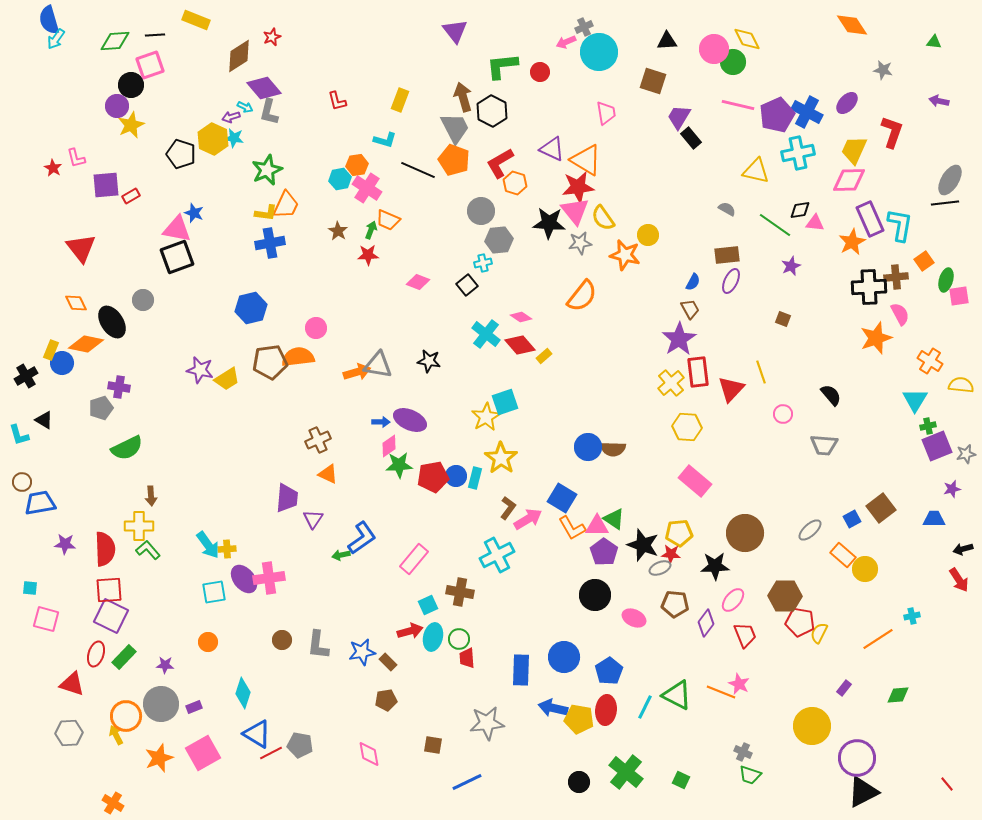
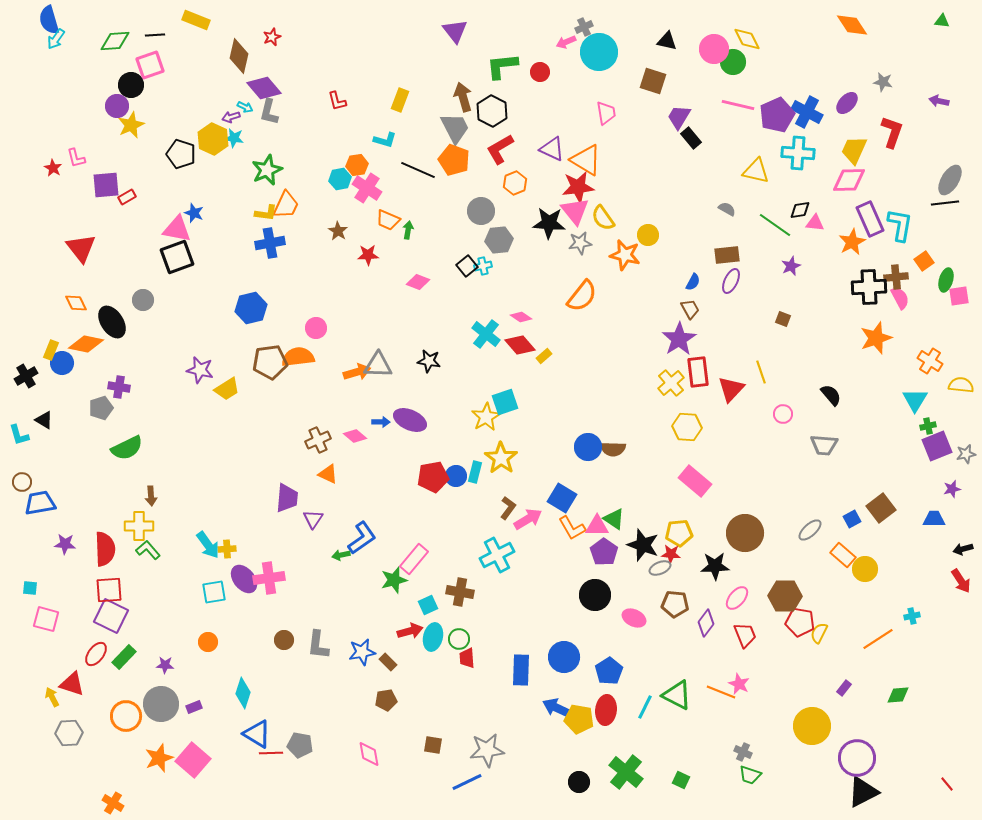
black triangle at (667, 41): rotated 15 degrees clockwise
green triangle at (934, 42): moved 8 px right, 21 px up
brown diamond at (239, 56): rotated 44 degrees counterclockwise
gray star at (883, 70): moved 12 px down
cyan cross at (798, 153): rotated 16 degrees clockwise
red L-shape at (500, 163): moved 14 px up
orange hexagon at (515, 183): rotated 20 degrees clockwise
red rectangle at (131, 196): moved 4 px left, 1 px down
green arrow at (371, 230): moved 37 px right; rotated 12 degrees counterclockwise
cyan cross at (483, 263): moved 3 px down
black square at (467, 285): moved 19 px up
pink semicircle at (900, 314): moved 16 px up
gray triangle at (378, 365): rotated 8 degrees counterclockwise
yellow trapezoid at (227, 379): moved 10 px down
pink diamond at (389, 446): moved 34 px left, 10 px up; rotated 75 degrees clockwise
green star at (399, 465): moved 5 px left, 115 px down; rotated 12 degrees counterclockwise
cyan rectangle at (475, 478): moved 6 px up
red arrow at (959, 580): moved 2 px right, 1 px down
pink ellipse at (733, 600): moved 4 px right, 2 px up
brown circle at (282, 640): moved 2 px right
red ellipse at (96, 654): rotated 20 degrees clockwise
blue arrow at (553, 708): moved 4 px right; rotated 12 degrees clockwise
gray star at (487, 723): moved 27 px down
yellow arrow at (116, 735): moved 64 px left, 38 px up
pink square at (203, 753): moved 10 px left, 7 px down; rotated 20 degrees counterclockwise
red line at (271, 753): rotated 25 degrees clockwise
